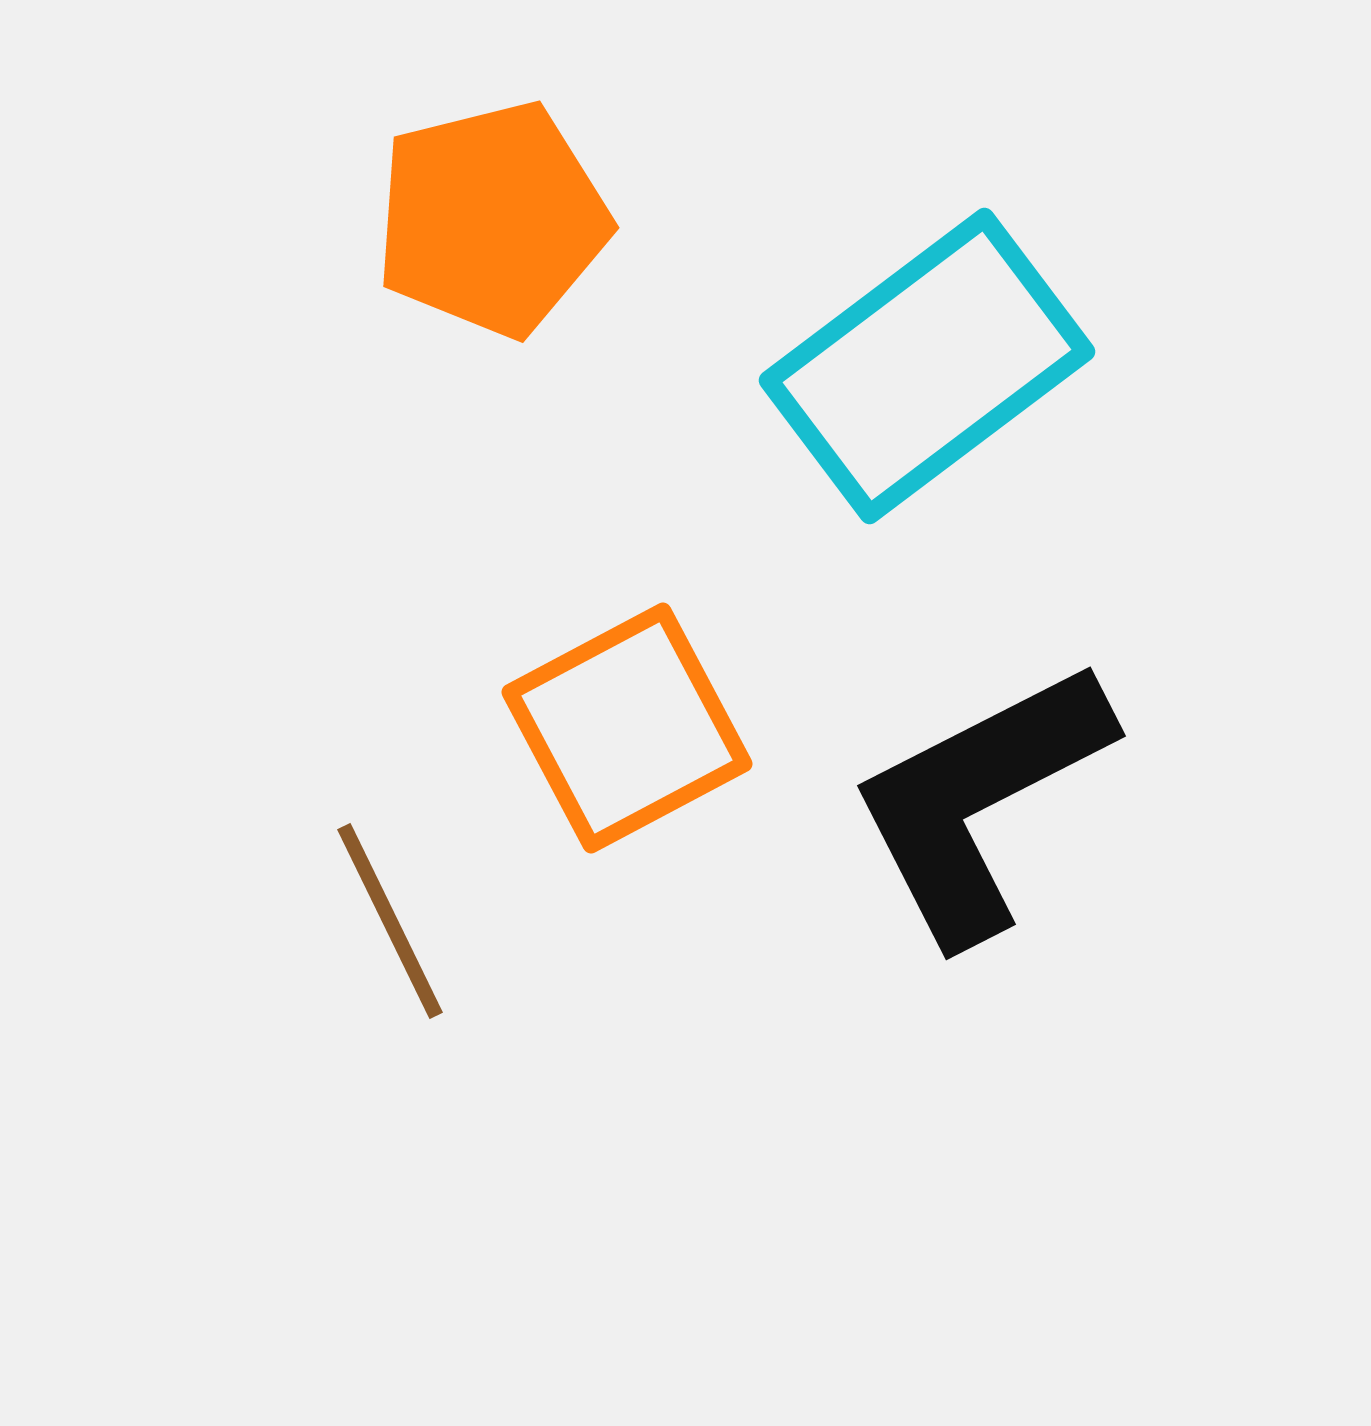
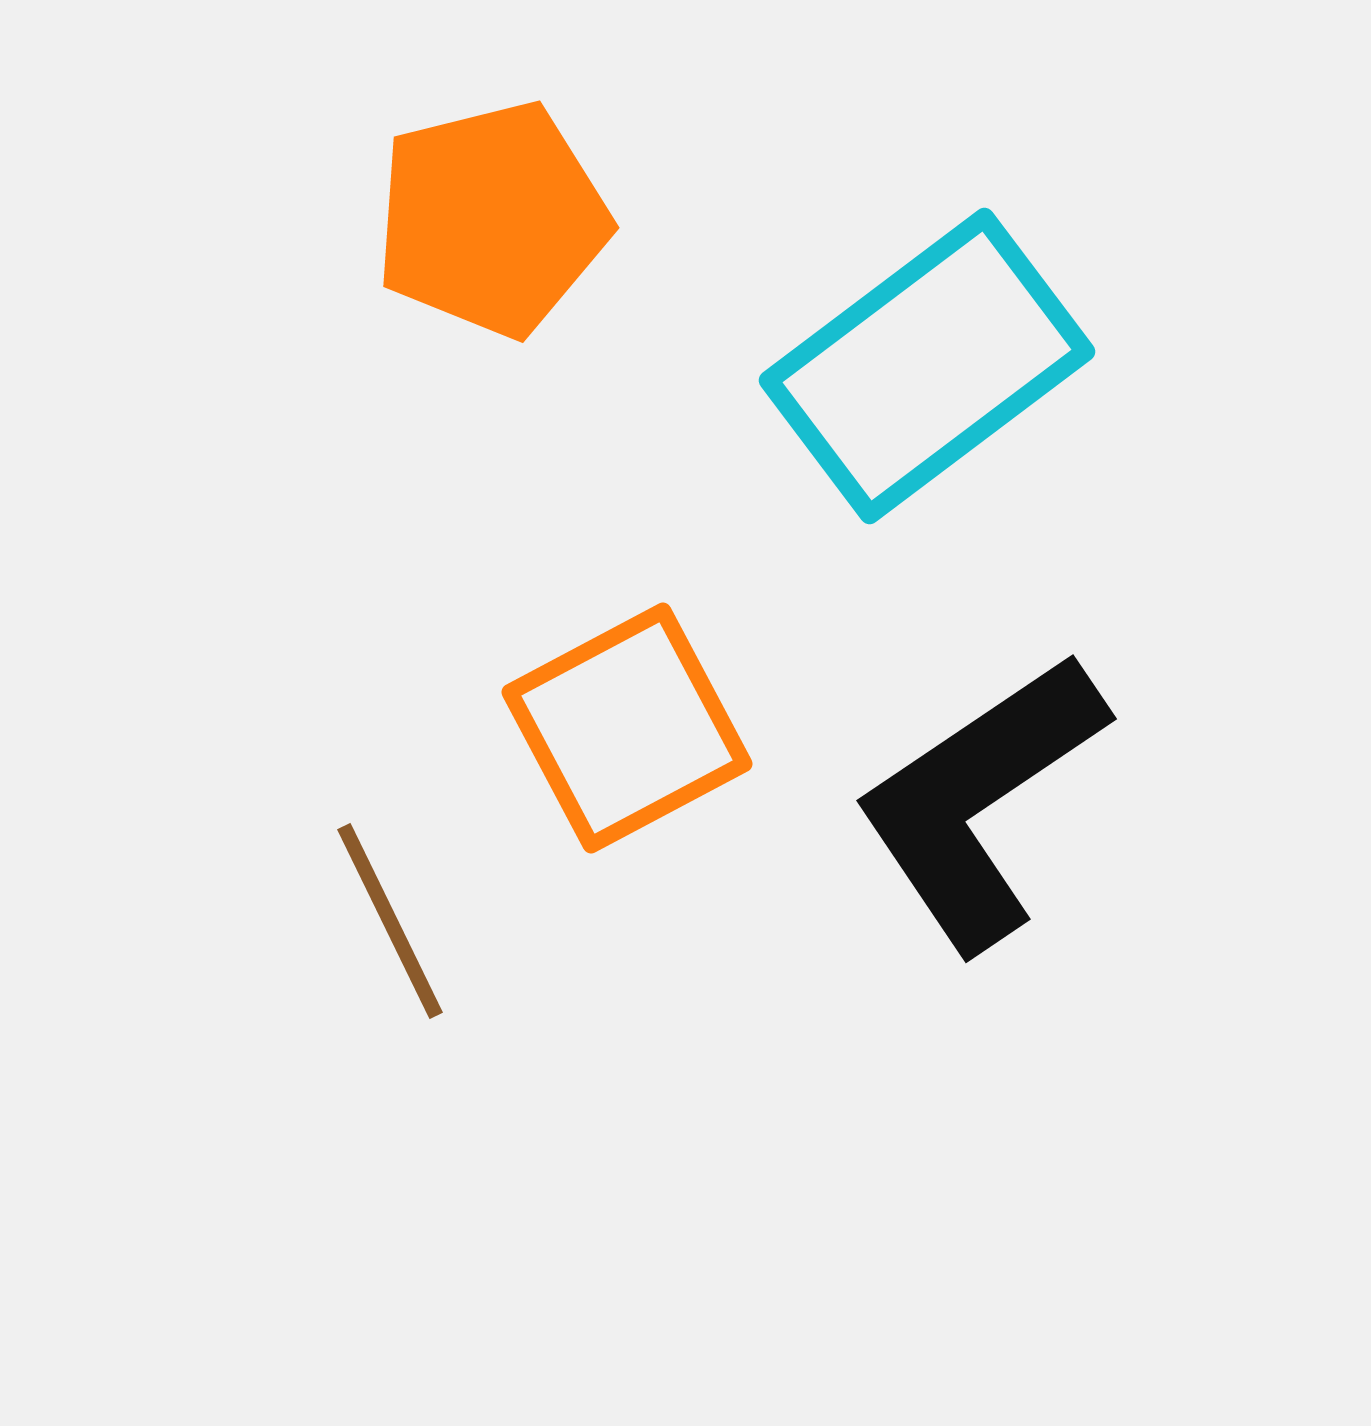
black L-shape: rotated 7 degrees counterclockwise
